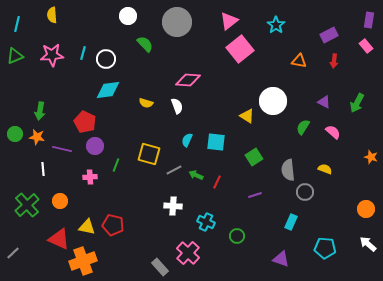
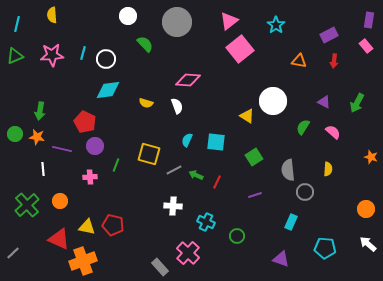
yellow semicircle at (325, 169): moved 3 px right; rotated 72 degrees clockwise
